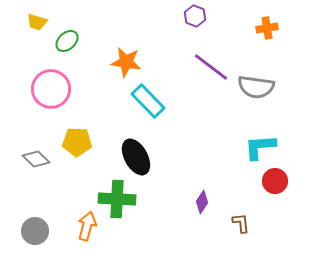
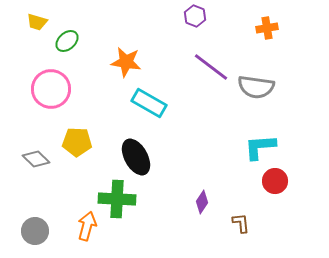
cyan rectangle: moved 1 px right, 2 px down; rotated 16 degrees counterclockwise
